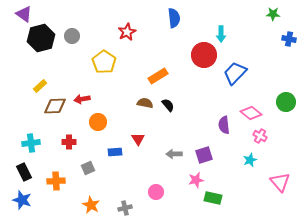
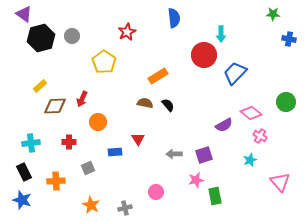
red arrow: rotated 56 degrees counterclockwise
purple semicircle: rotated 114 degrees counterclockwise
green rectangle: moved 2 px right, 2 px up; rotated 66 degrees clockwise
